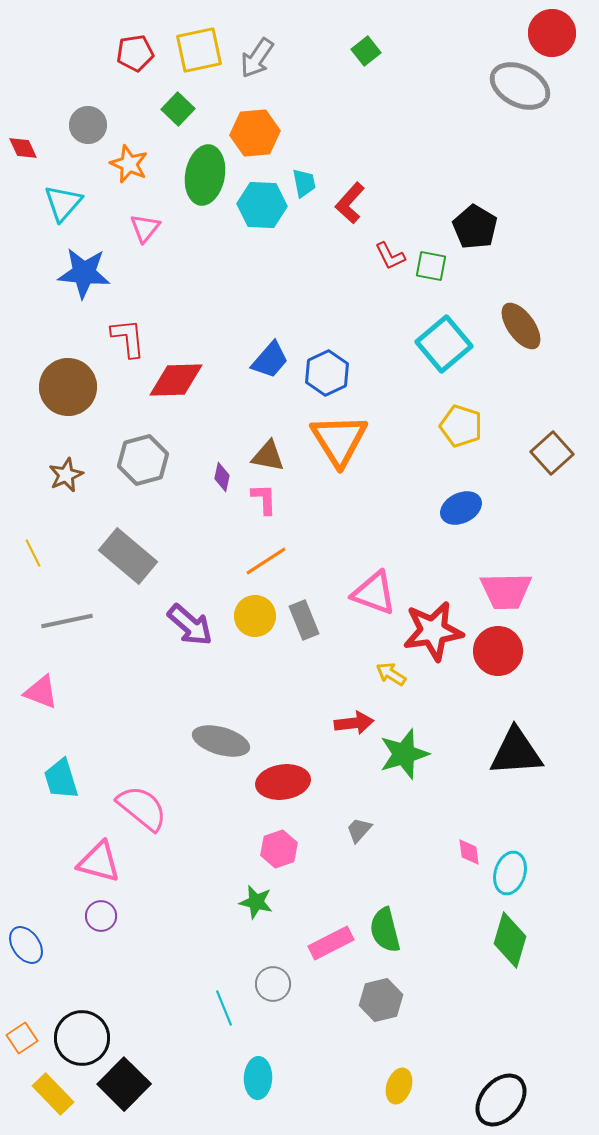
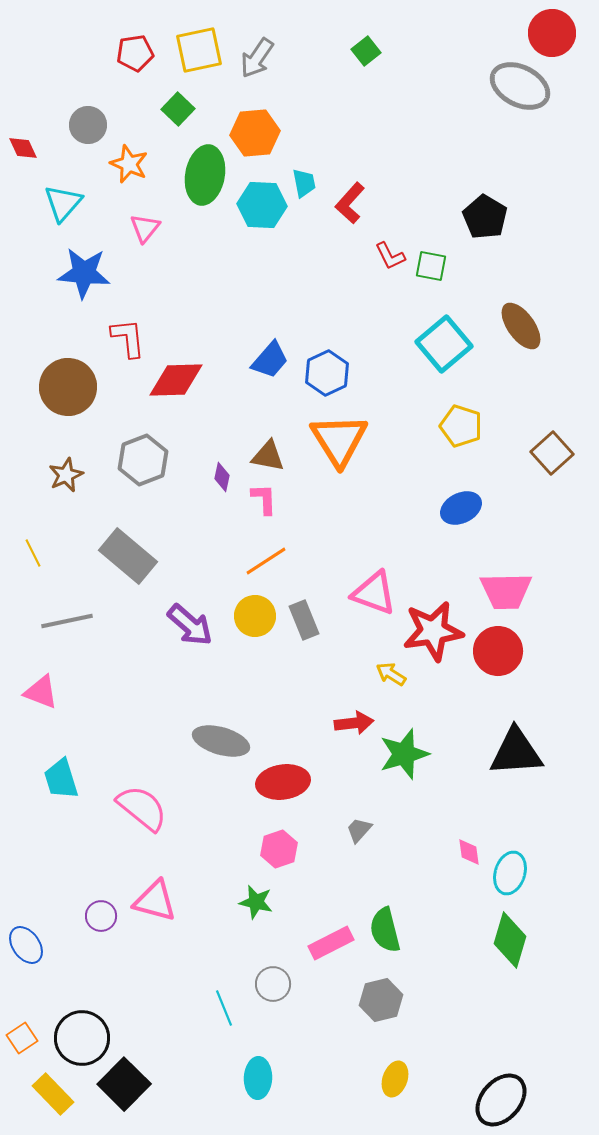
black pentagon at (475, 227): moved 10 px right, 10 px up
gray hexagon at (143, 460): rotated 6 degrees counterclockwise
pink triangle at (99, 862): moved 56 px right, 39 px down
yellow ellipse at (399, 1086): moved 4 px left, 7 px up
